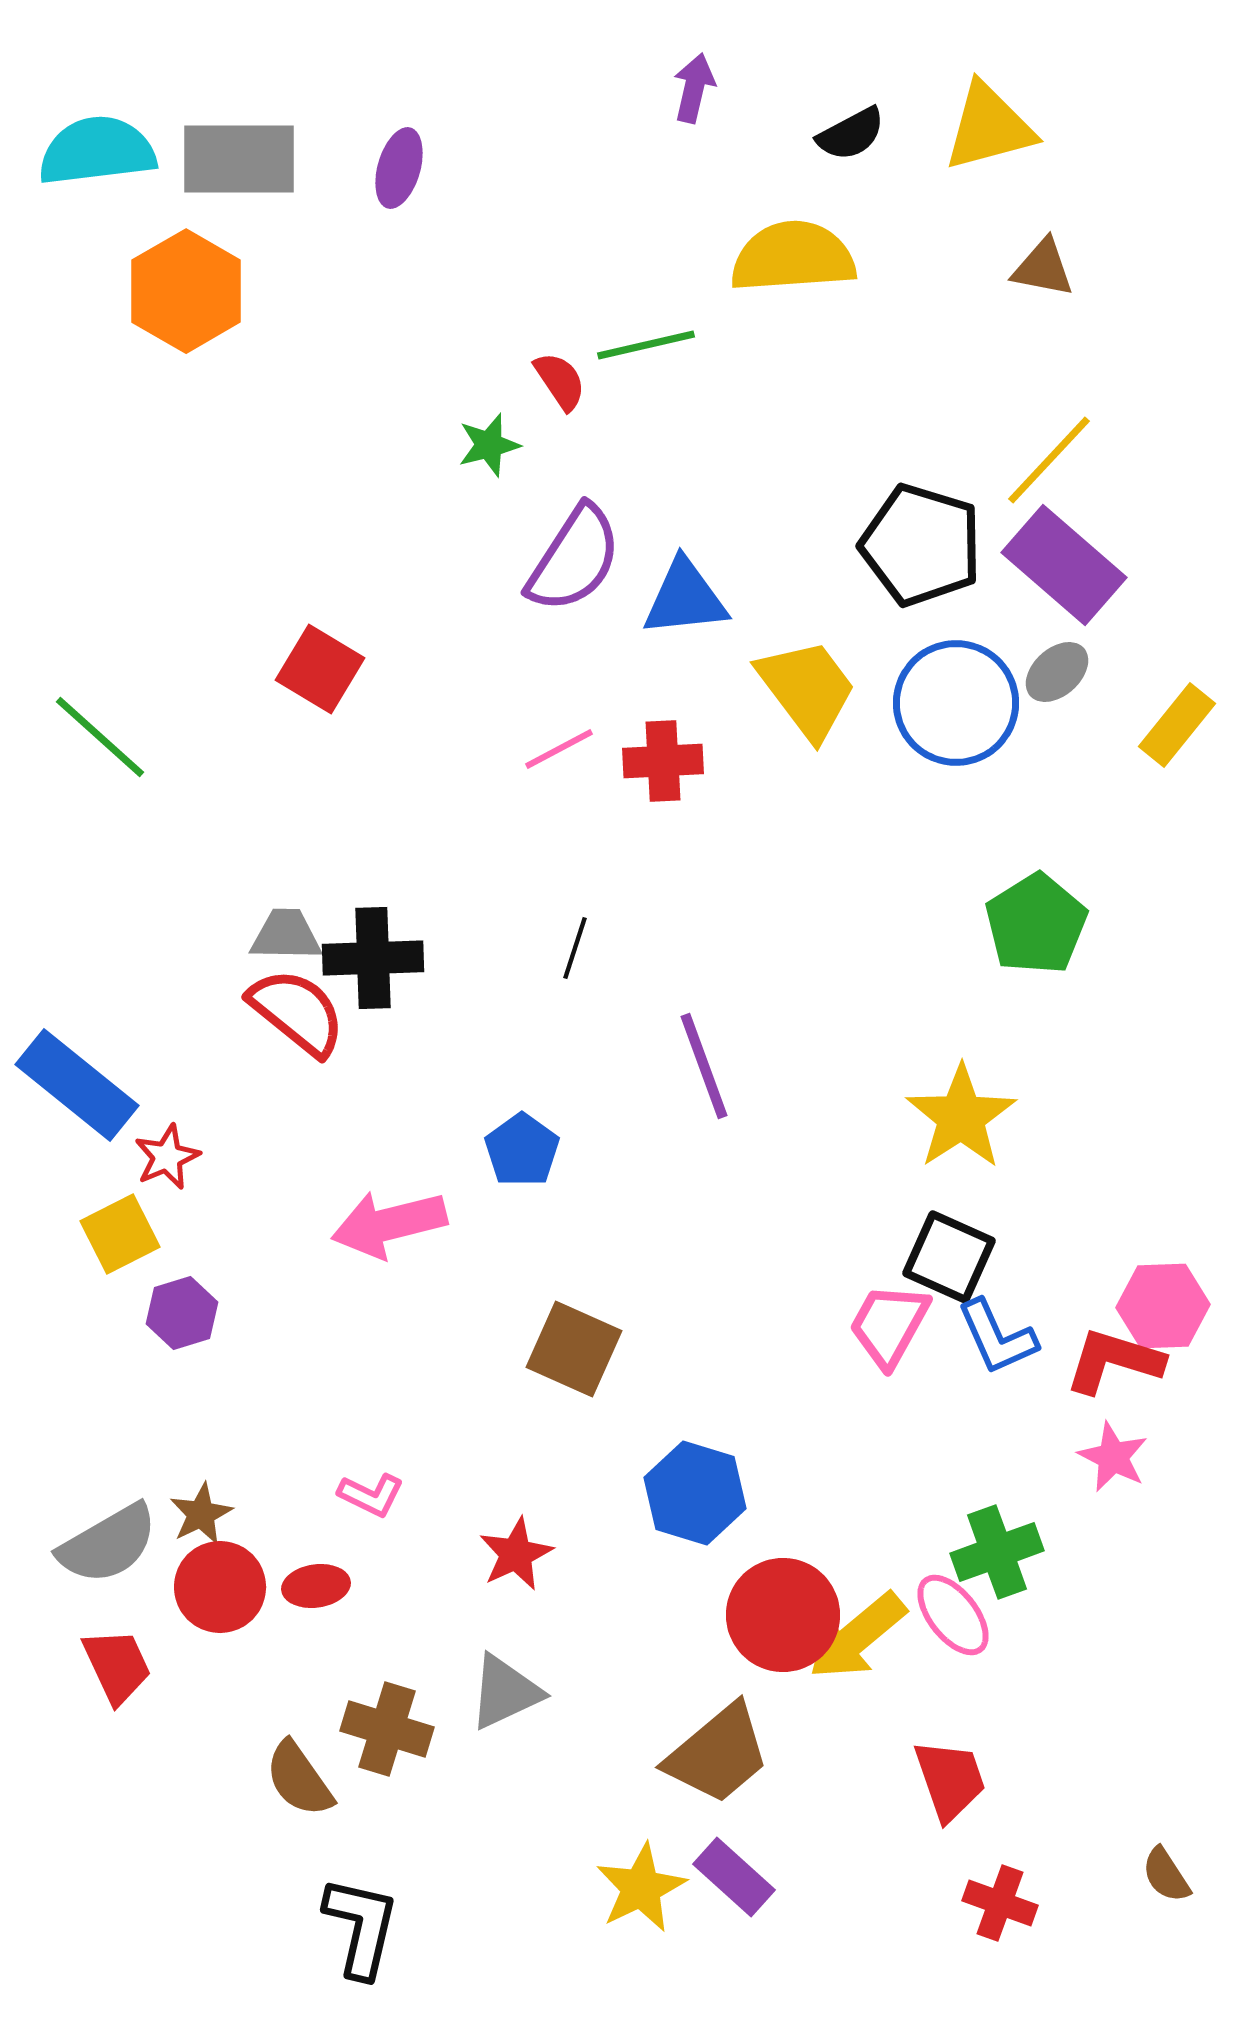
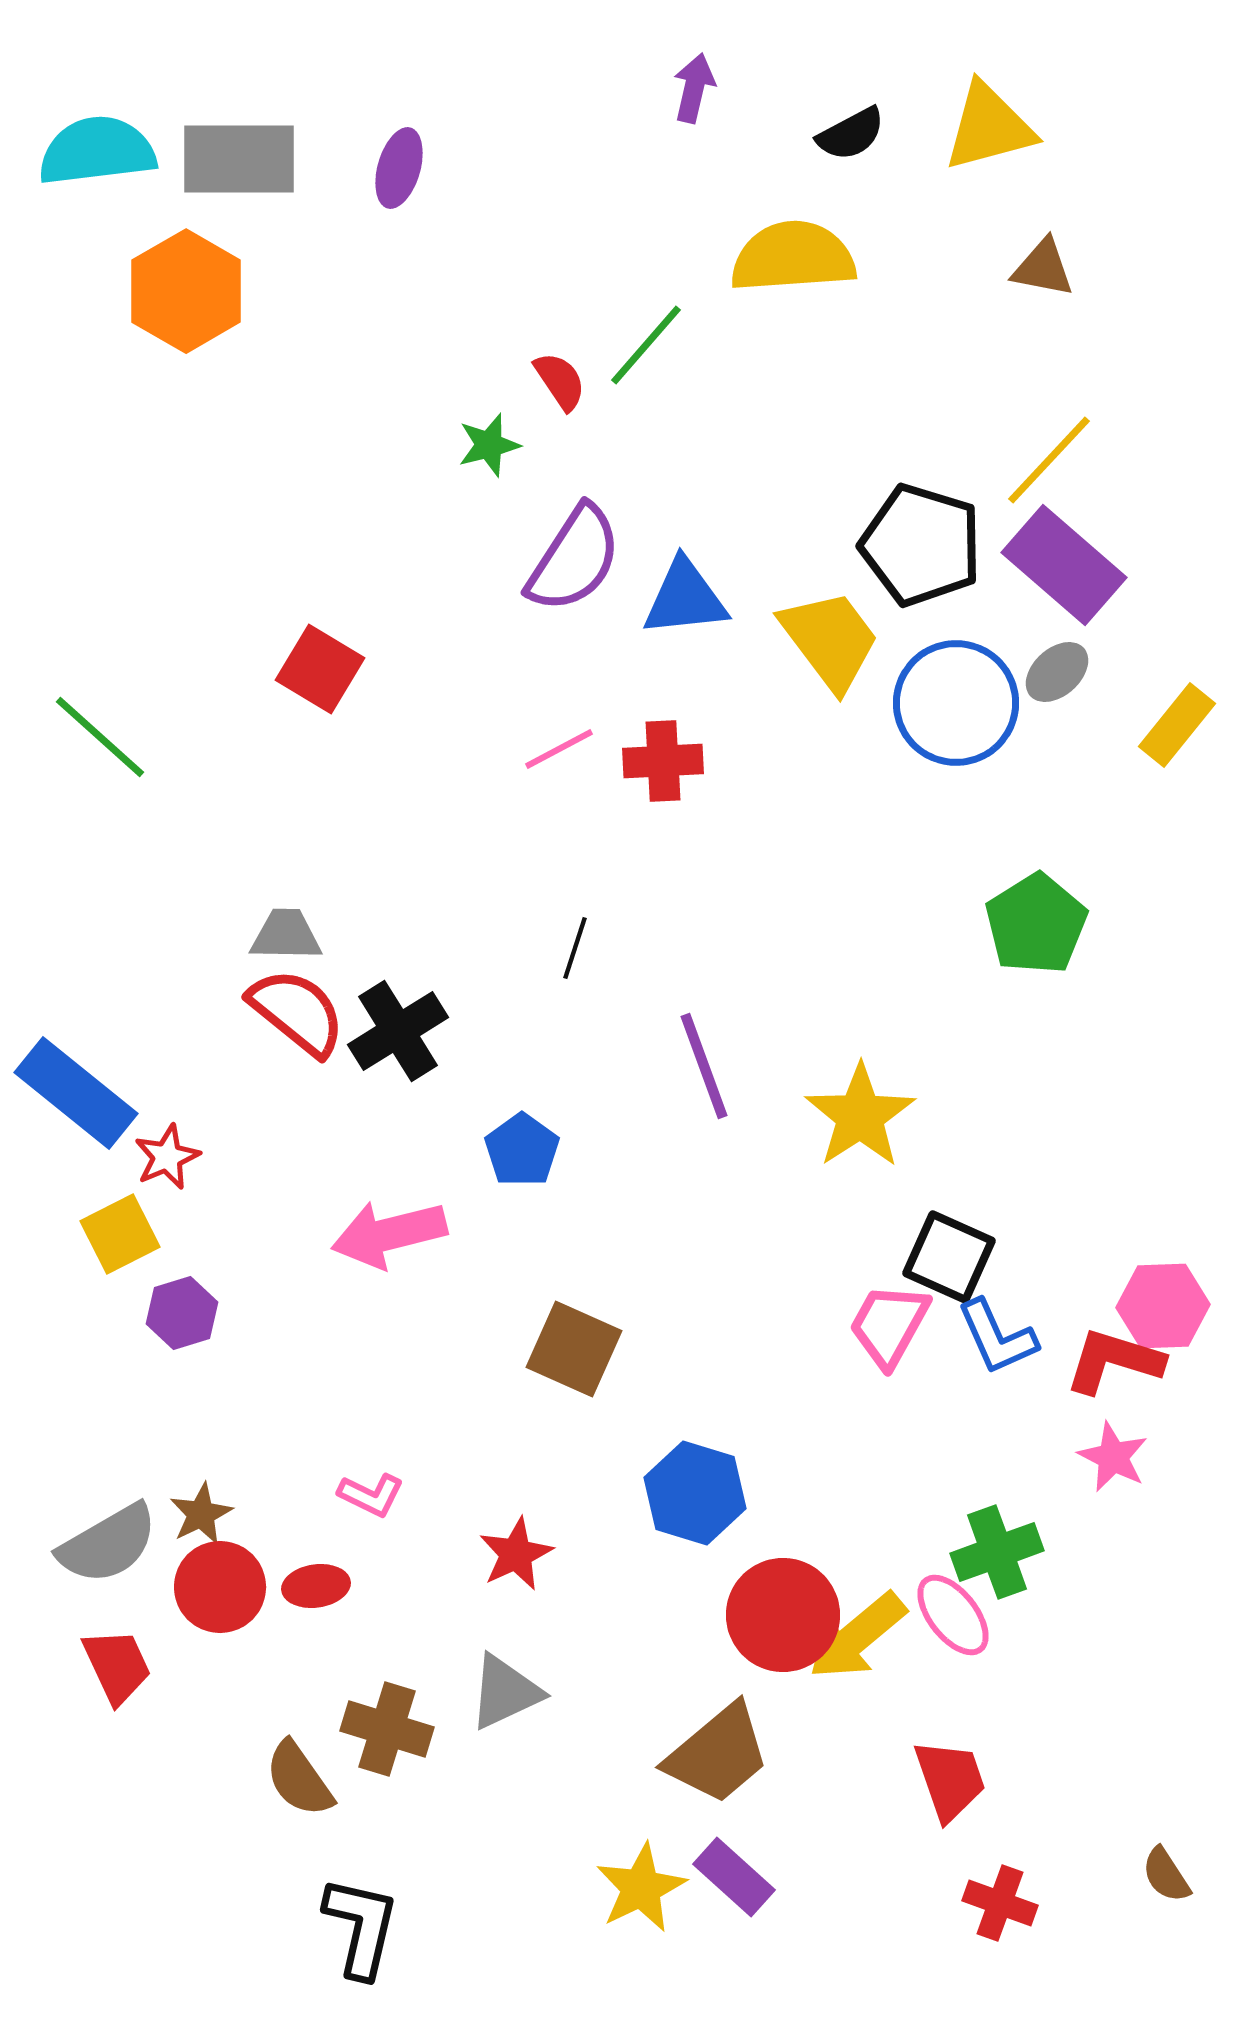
green line at (646, 345): rotated 36 degrees counterclockwise
yellow trapezoid at (807, 689): moved 23 px right, 49 px up
black cross at (373, 958): moved 25 px right, 73 px down; rotated 30 degrees counterclockwise
blue rectangle at (77, 1085): moved 1 px left, 8 px down
yellow star at (961, 1117): moved 101 px left, 1 px up
pink arrow at (389, 1224): moved 10 px down
